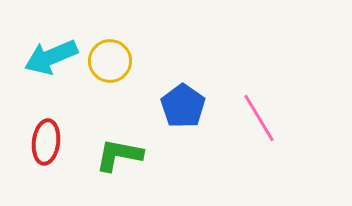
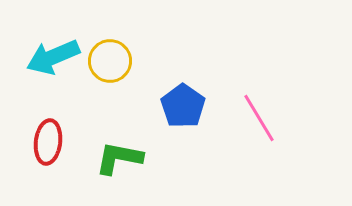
cyan arrow: moved 2 px right
red ellipse: moved 2 px right
green L-shape: moved 3 px down
